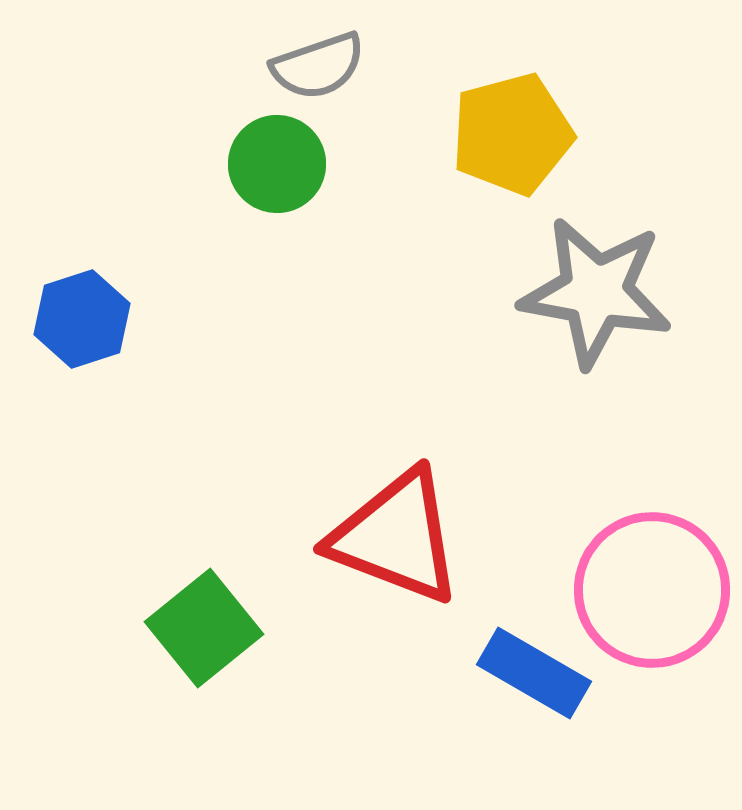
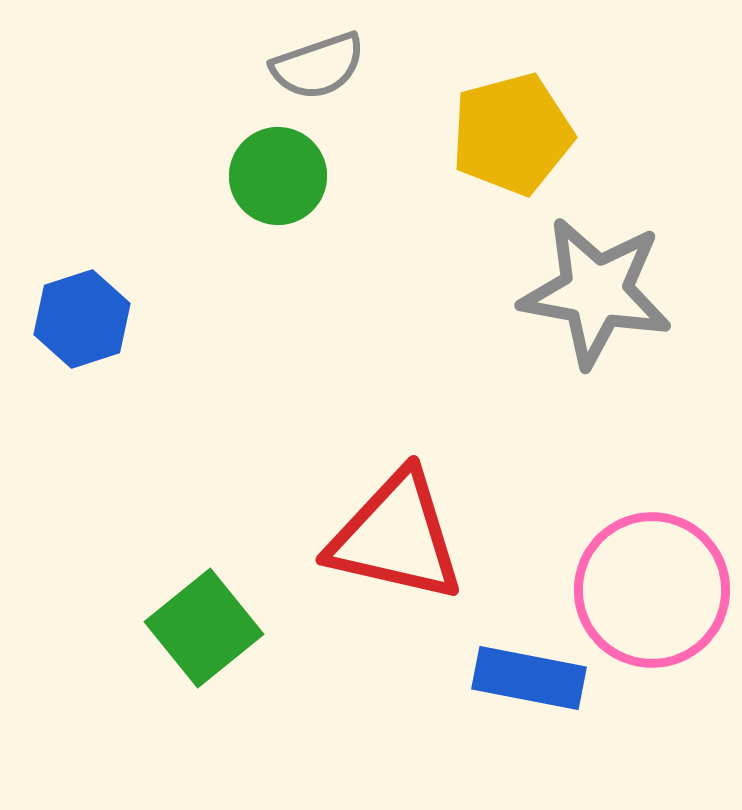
green circle: moved 1 px right, 12 px down
red triangle: rotated 8 degrees counterclockwise
blue rectangle: moved 5 px left, 5 px down; rotated 19 degrees counterclockwise
